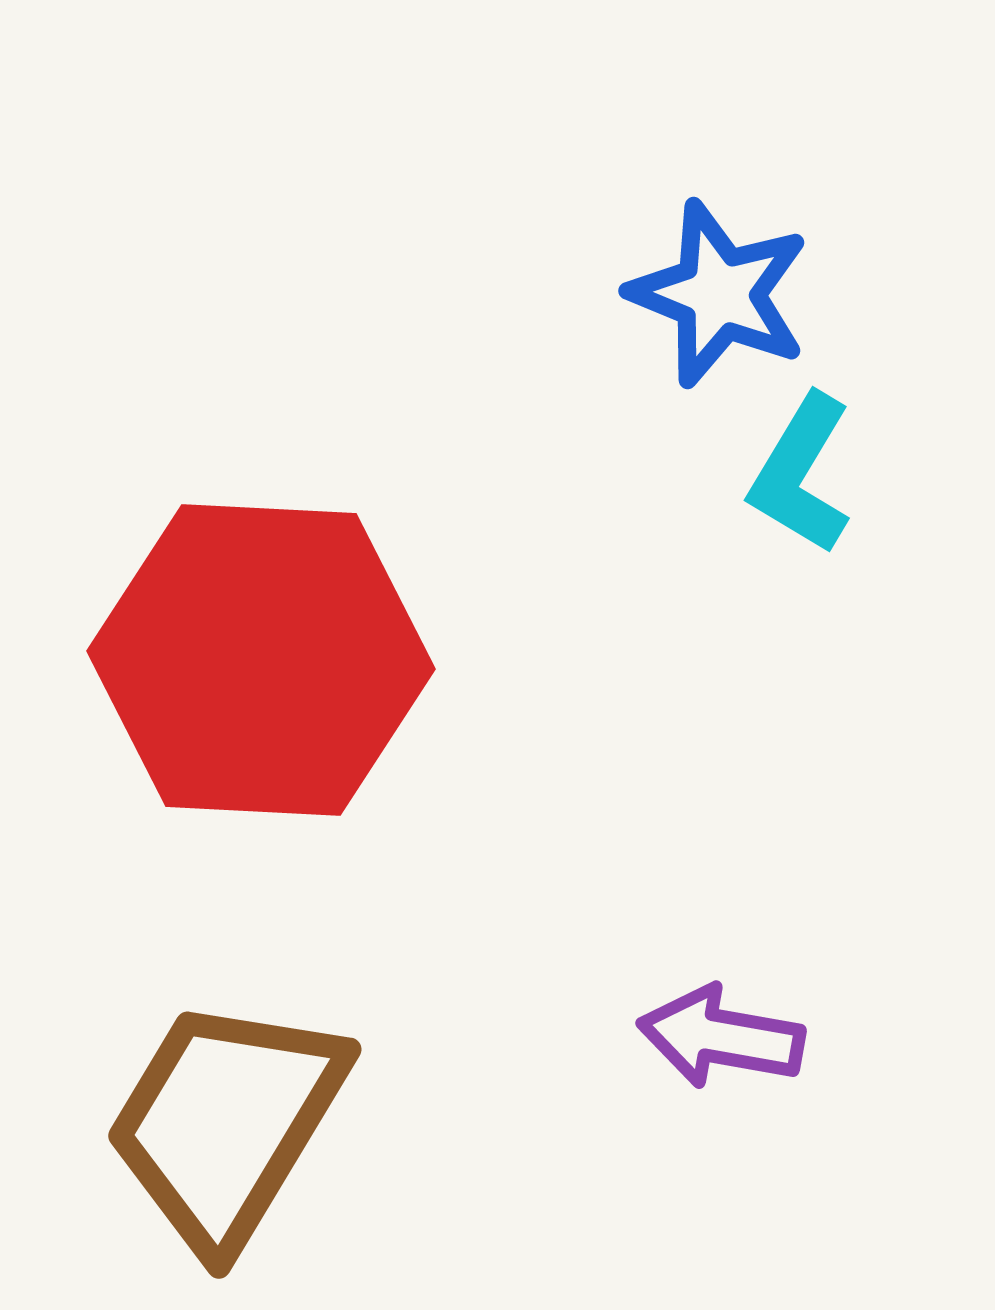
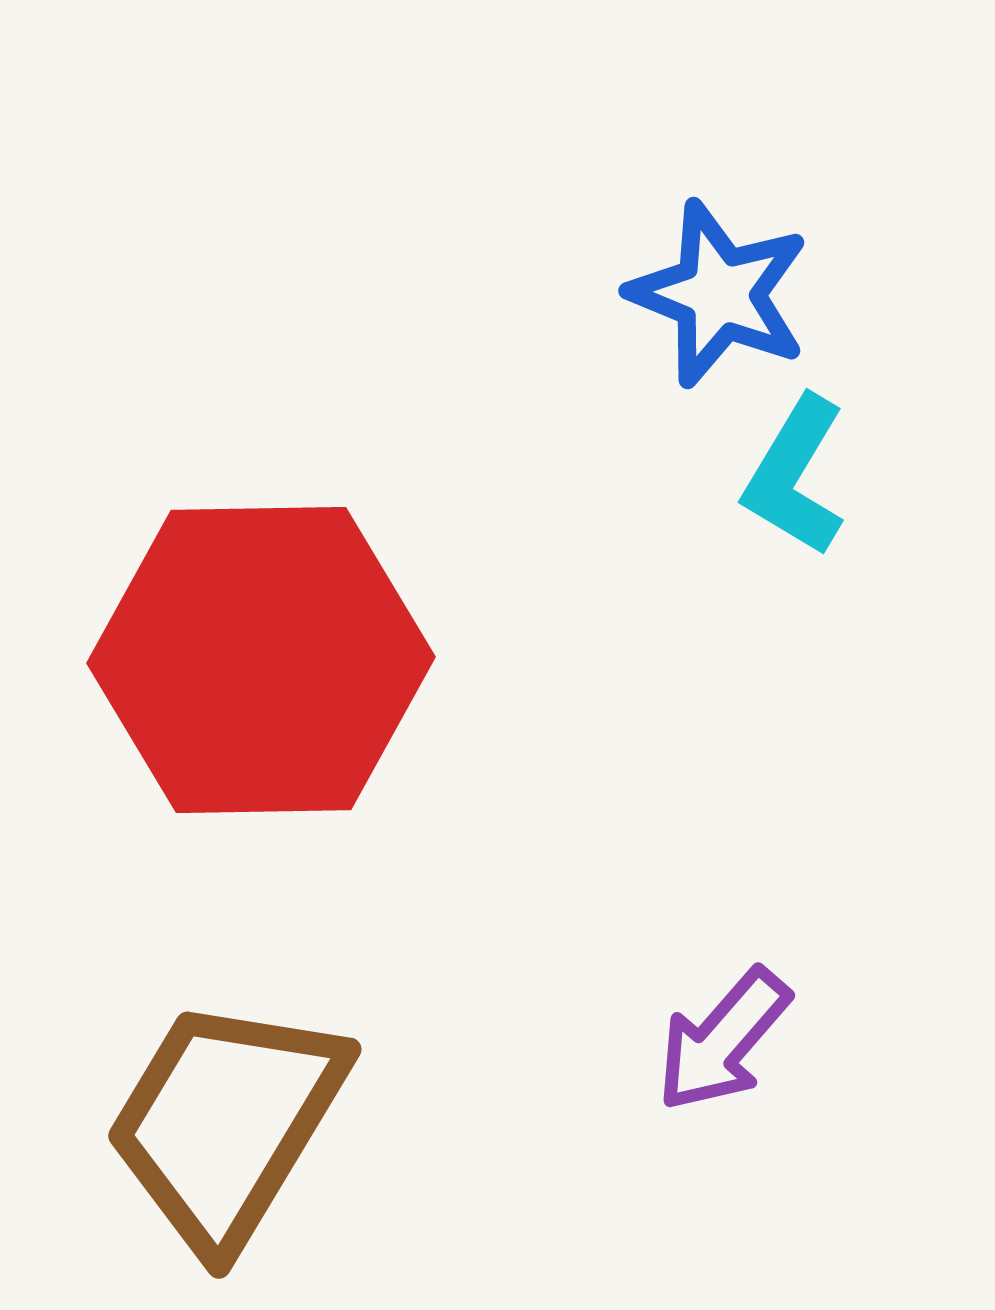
cyan L-shape: moved 6 px left, 2 px down
red hexagon: rotated 4 degrees counterclockwise
purple arrow: moved 2 px right, 3 px down; rotated 59 degrees counterclockwise
